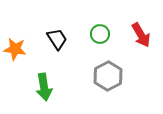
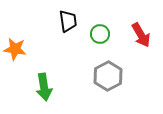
black trapezoid: moved 11 px right, 18 px up; rotated 25 degrees clockwise
